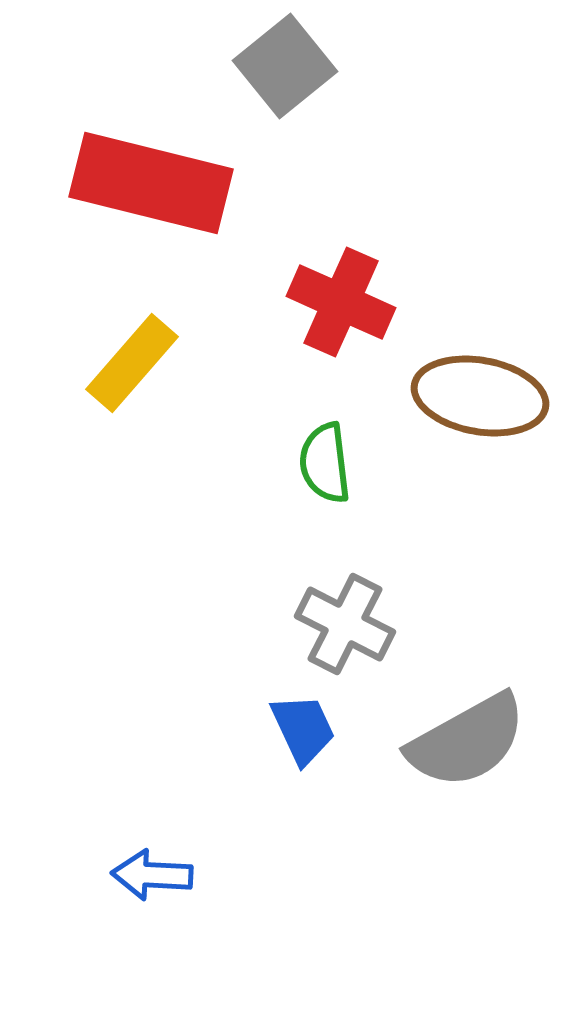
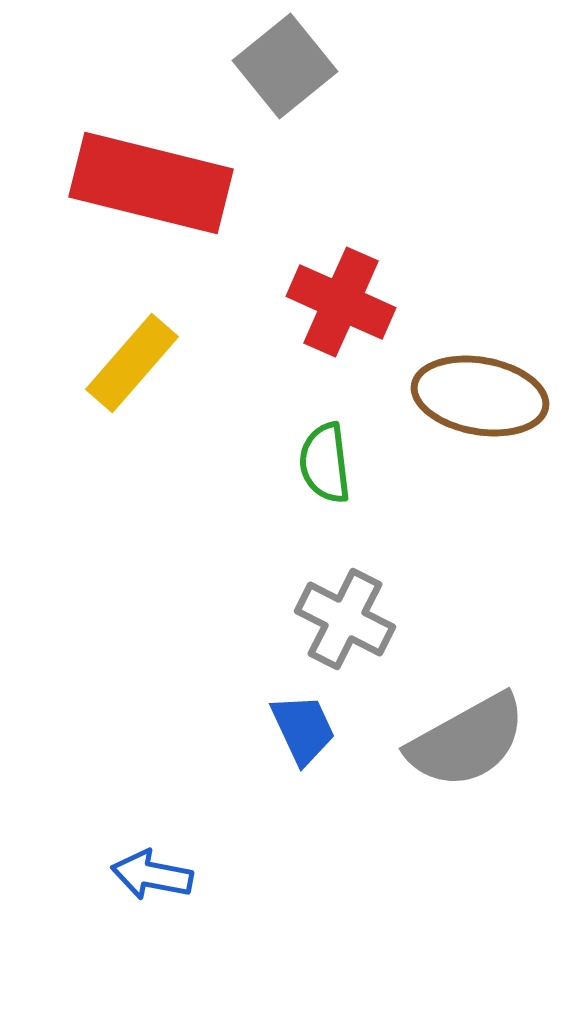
gray cross: moved 5 px up
blue arrow: rotated 8 degrees clockwise
